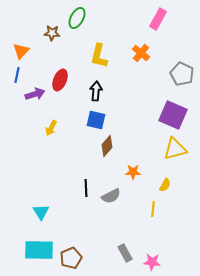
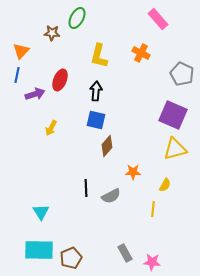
pink rectangle: rotated 70 degrees counterclockwise
orange cross: rotated 12 degrees counterclockwise
